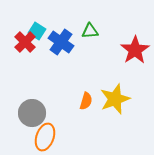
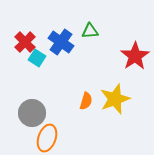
cyan square: moved 27 px down
red star: moved 6 px down
orange ellipse: moved 2 px right, 1 px down
